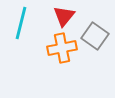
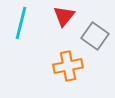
orange cross: moved 6 px right, 18 px down
